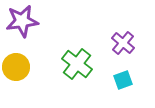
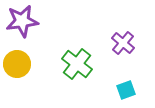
yellow circle: moved 1 px right, 3 px up
cyan square: moved 3 px right, 10 px down
